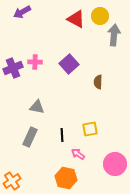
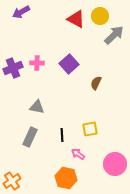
purple arrow: moved 1 px left
gray arrow: rotated 40 degrees clockwise
pink cross: moved 2 px right, 1 px down
brown semicircle: moved 2 px left, 1 px down; rotated 24 degrees clockwise
